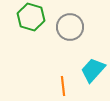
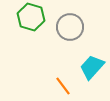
cyan trapezoid: moved 1 px left, 3 px up
orange line: rotated 30 degrees counterclockwise
